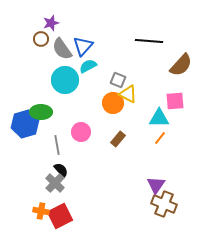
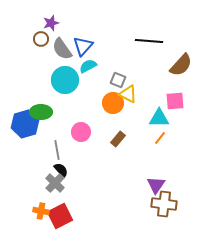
gray line: moved 5 px down
brown cross: rotated 15 degrees counterclockwise
